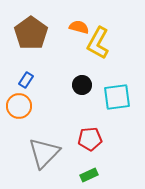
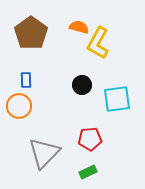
blue rectangle: rotated 35 degrees counterclockwise
cyan square: moved 2 px down
green rectangle: moved 1 px left, 3 px up
